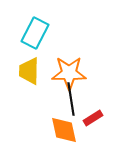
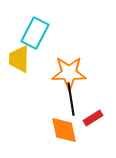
yellow trapezoid: moved 10 px left, 12 px up
